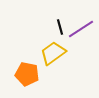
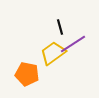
purple line: moved 8 px left, 15 px down
